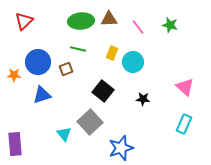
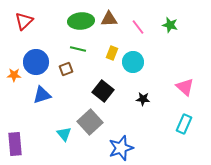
blue circle: moved 2 px left
